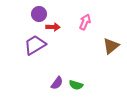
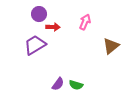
purple semicircle: moved 1 px right, 1 px down
